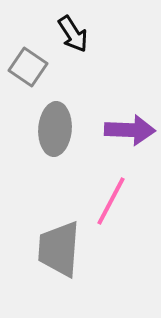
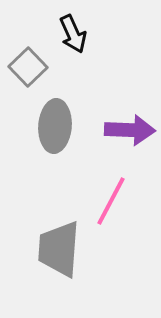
black arrow: rotated 9 degrees clockwise
gray square: rotated 12 degrees clockwise
gray ellipse: moved 3 px up
